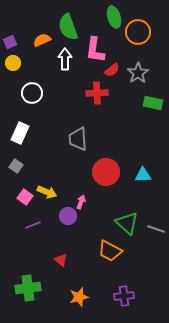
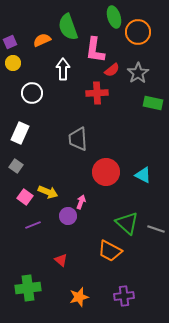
white arrow: moved 2 px left, 10 px down
cyan triangle: rotated 30 degrees clockwise
yellow arrow: moved 1 px right
